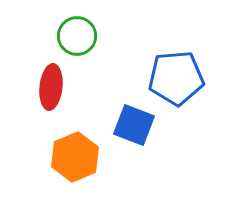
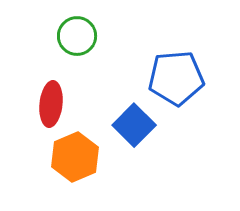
red ellipse: moved 17 px down
blue square: rotated 24 degrees clockwise
